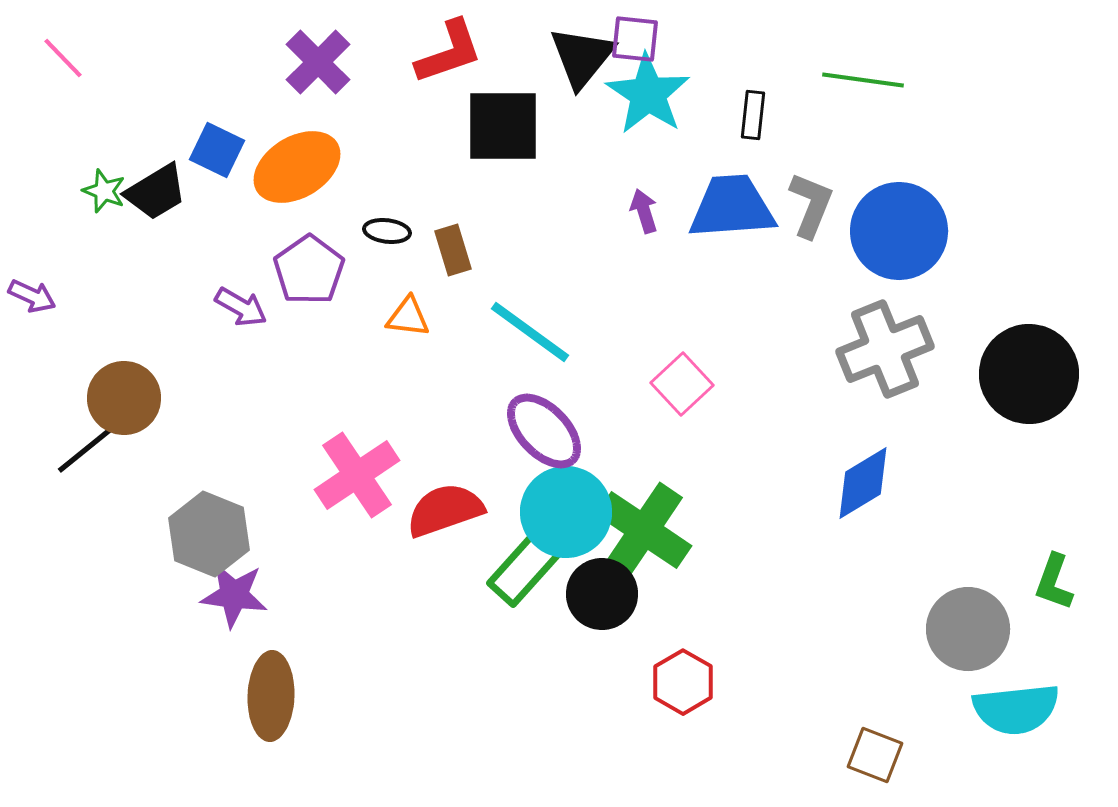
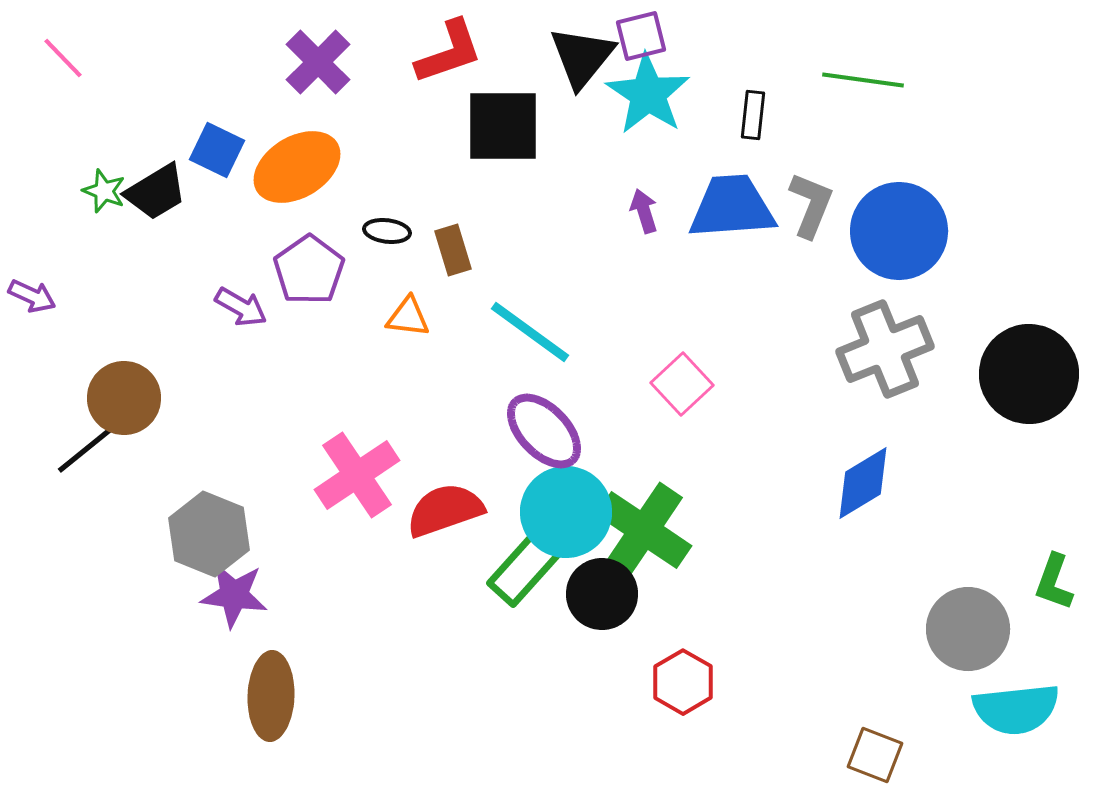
purple square at (635, 39): moved 6 px right, 3 px up; rotated 20 degrees counterclockwise
